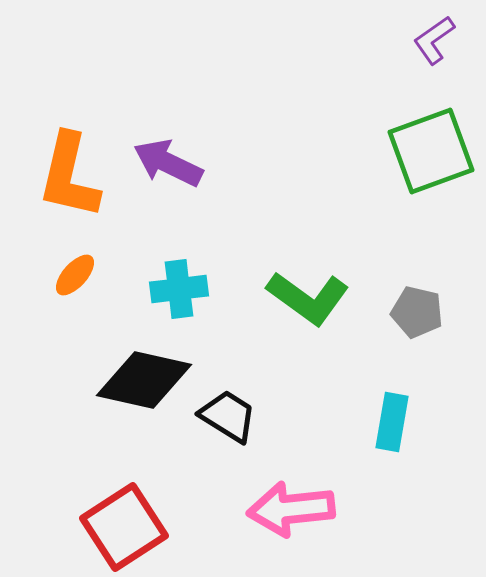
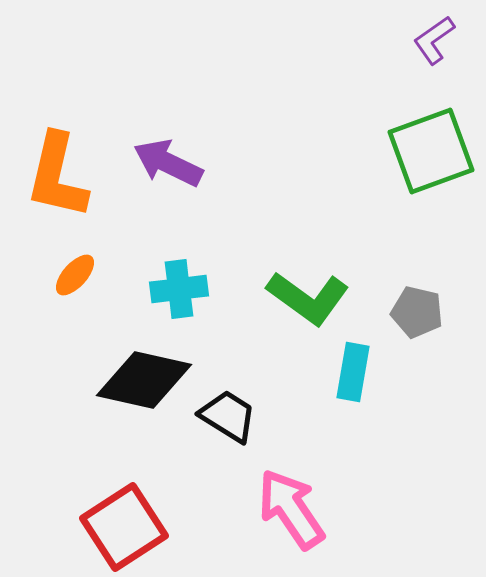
orange L-shape: moved 12 px left
cyan rectangle: moved 39 px left, 50 px up
pink arrow: rotated 62 degrees clockwise
